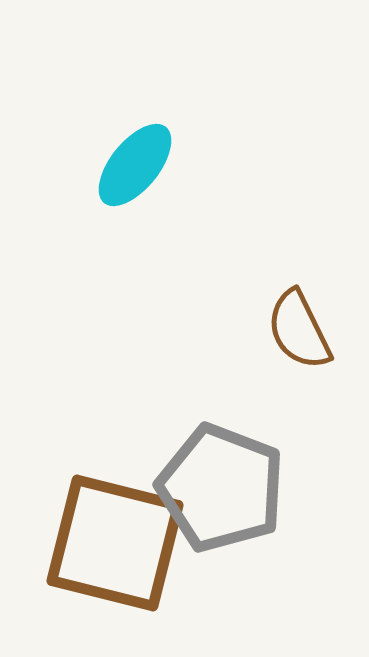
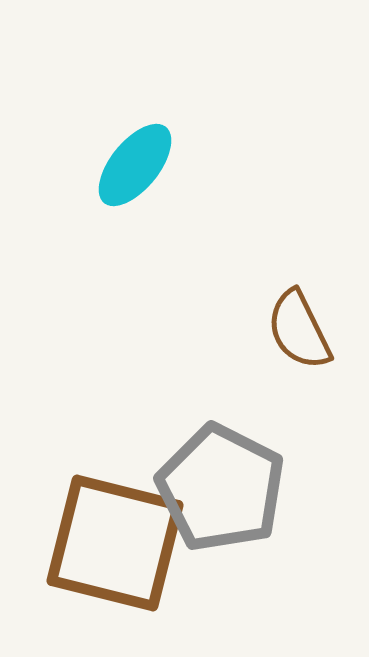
gray pentagon: rotated 6 degrees clockwise
